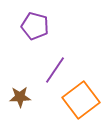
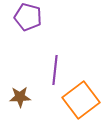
purple pentagon: moved 7 px left, 9 px up
purple line: rotated 28 degrees counterclockwise
